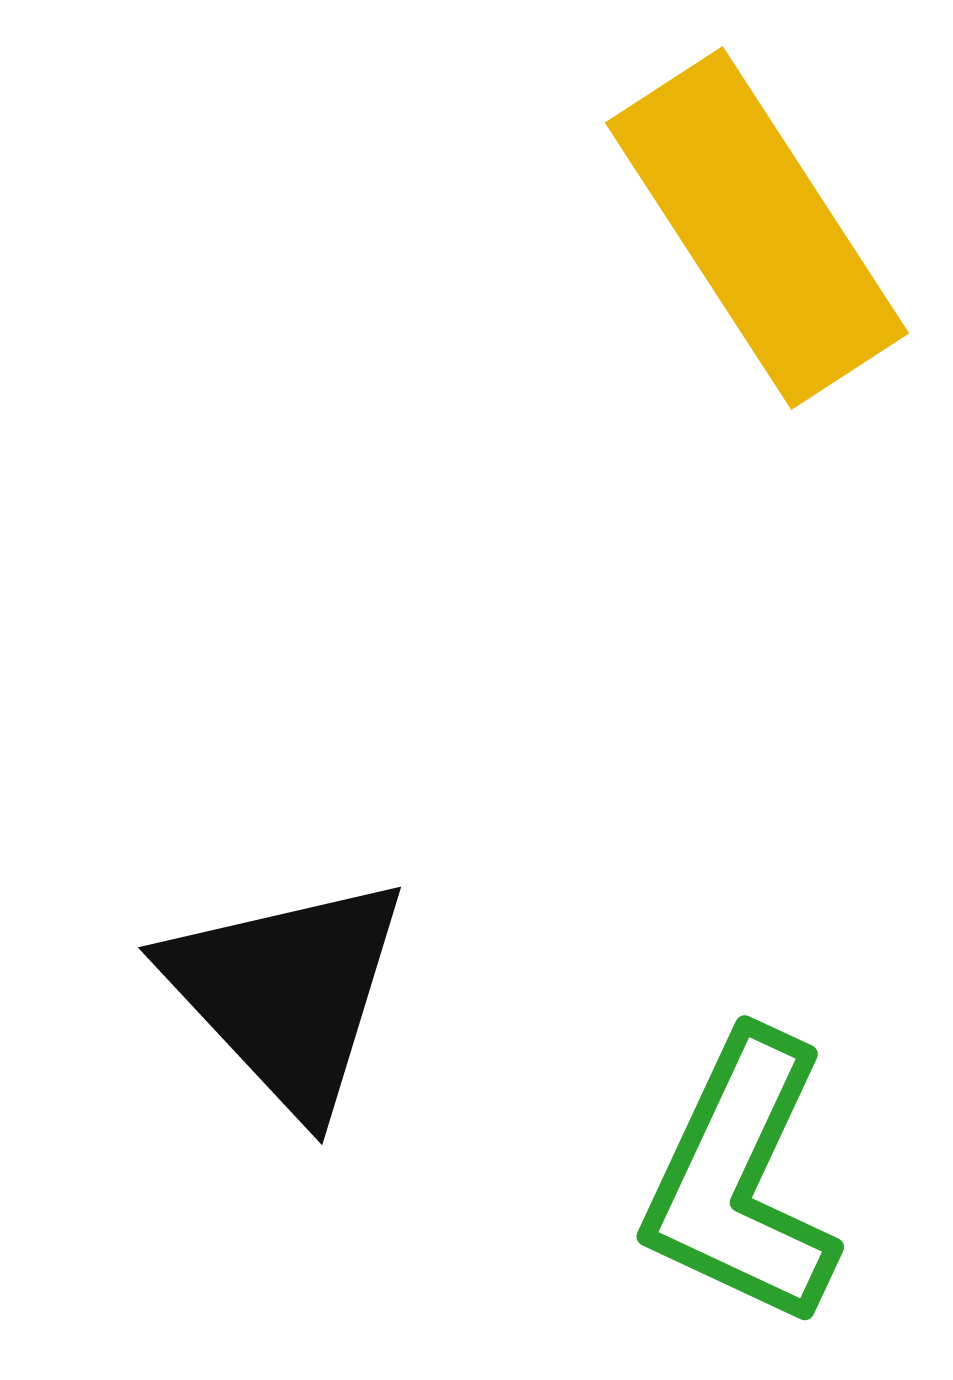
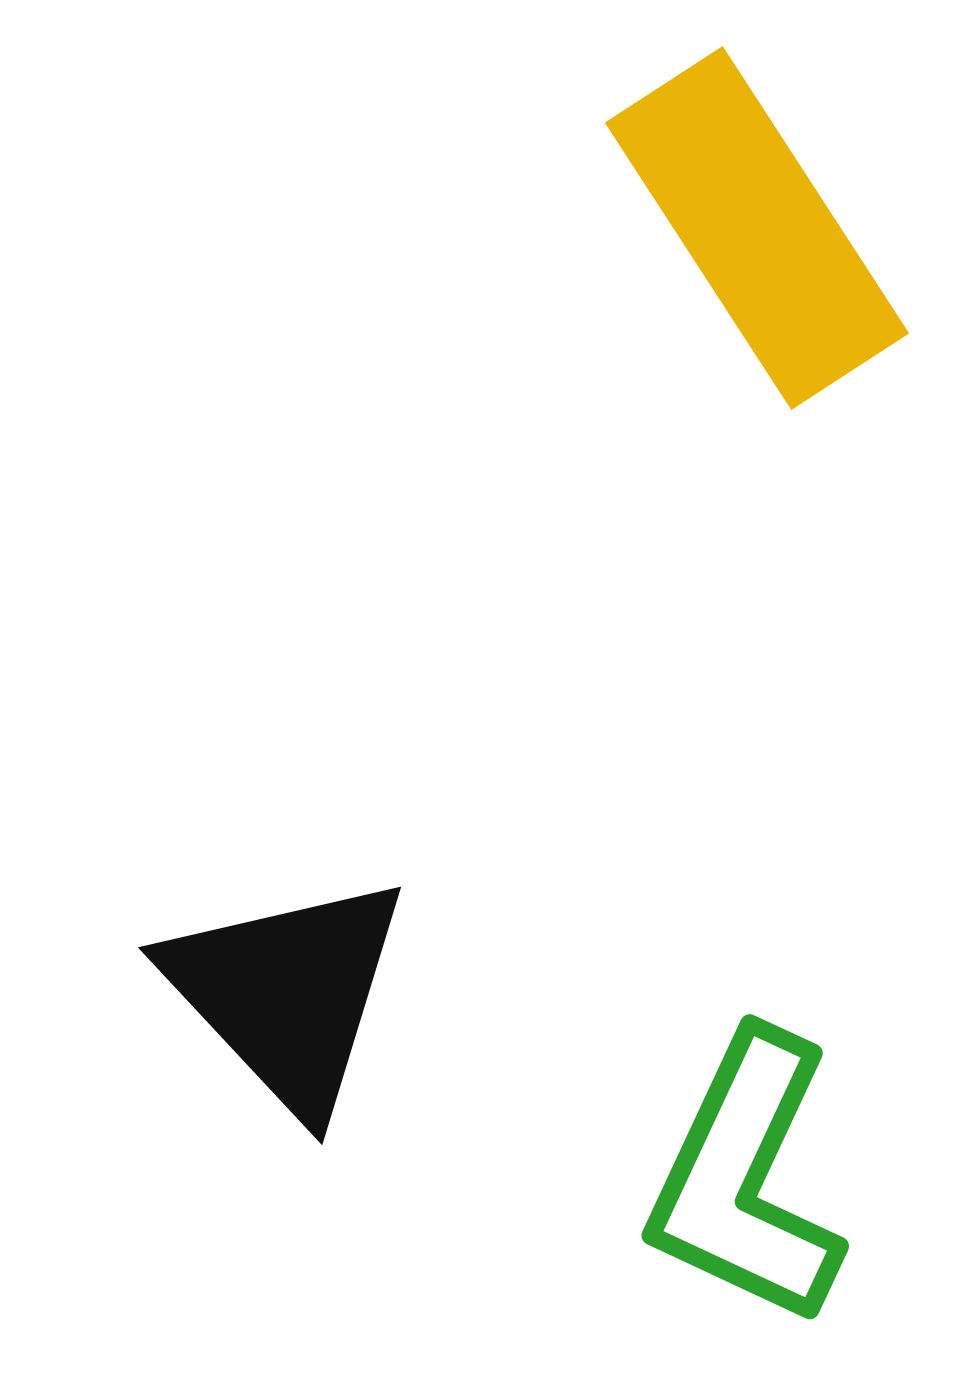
green L-shape: moved 5 px right, 1 px up
